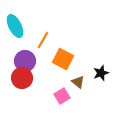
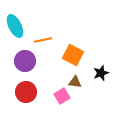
orange line: rotated 48 degrees clockwise
orange square: moved 10 px right, 4 px up
red circle: moved 4 px right, 14 px down
brown triangle: moved 3 px left; rotated 32 degrees counterclockwise
